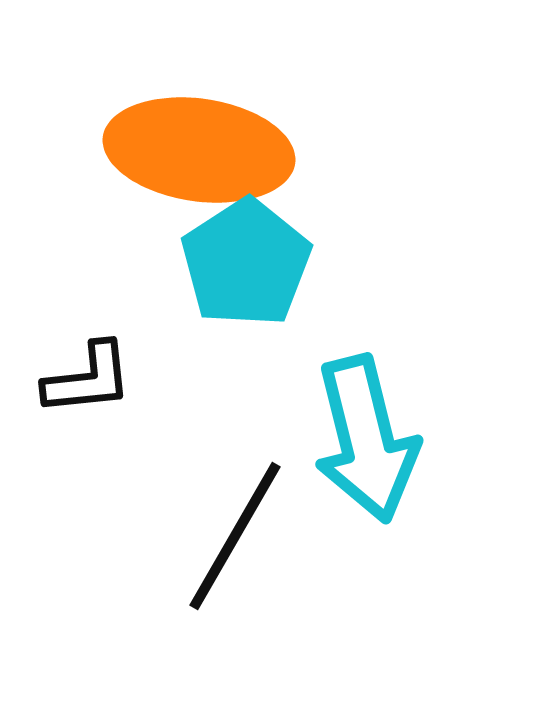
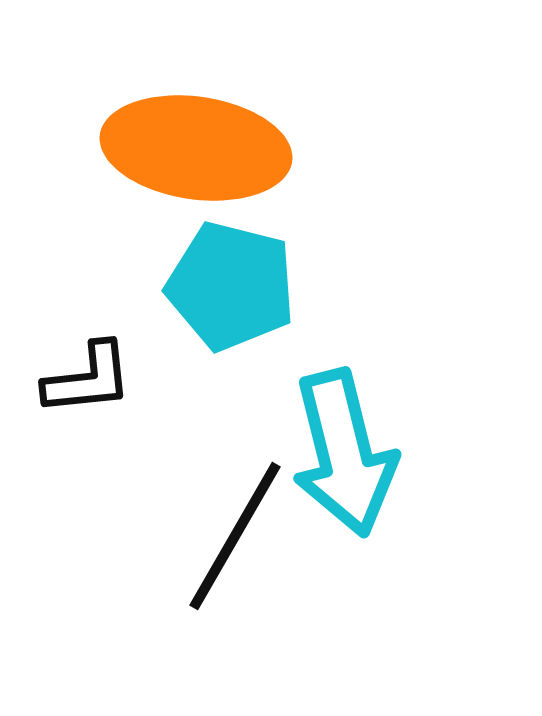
orange ellipse: moved 3 px left, 2 px up
cyan pentagon: moved 15 px left, 23 px down; rotated 25 degrees counterclockwise
cyan arrow: moved 22 px left, 14 px down
